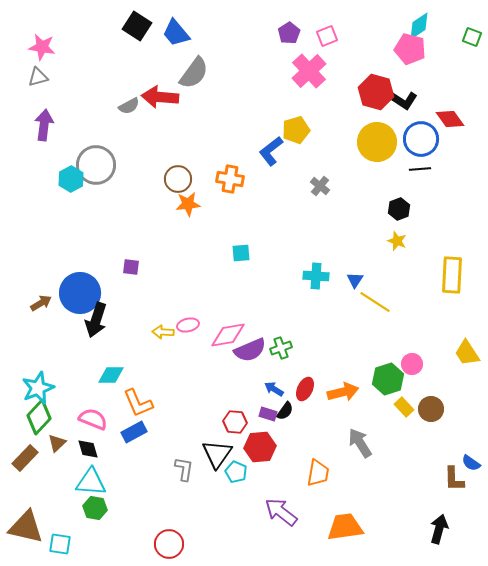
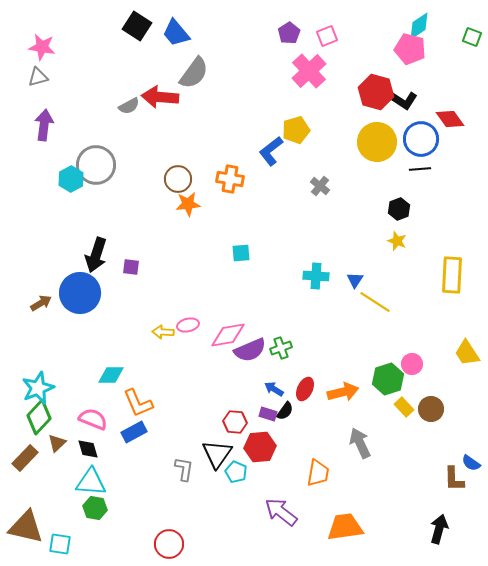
black arrow at (96, 320): moved 65 px up
gray arrow at (360, 443): rotated 8 degrees clockwise
